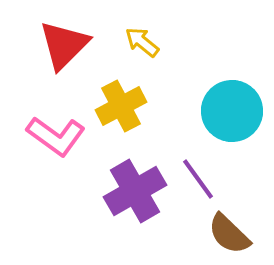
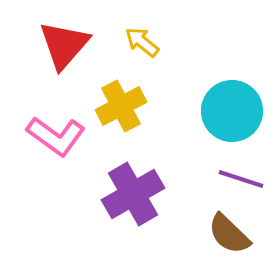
red triangle: rotated 4 degrees counterclockwise
purple line: moved 43 px right; rotated 36 degrees counterclockwise
purple cross: moved 2 px left, 3 px down
